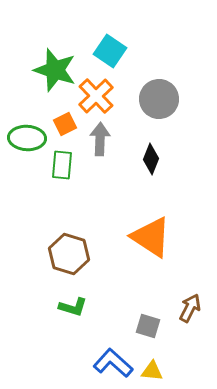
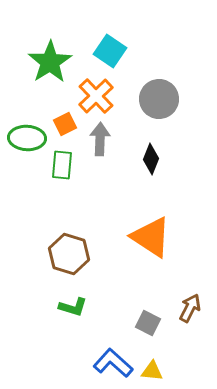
green star: moved 5 px left, 8 px up; rotated 21 degrees clockwise
gray square: moved 3 px up; rotated 10 degrees clockwise
